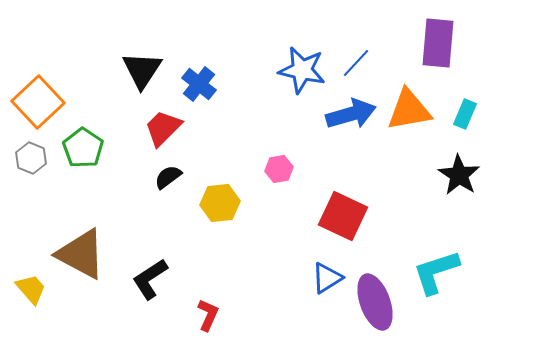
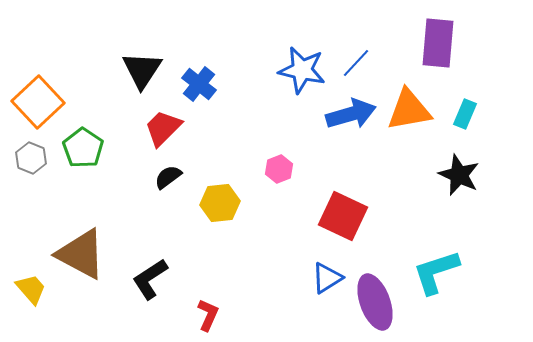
pink hexagon: rotated 12 degrees counterclockwise
black star: rotated 9 degrees counterclockwise
